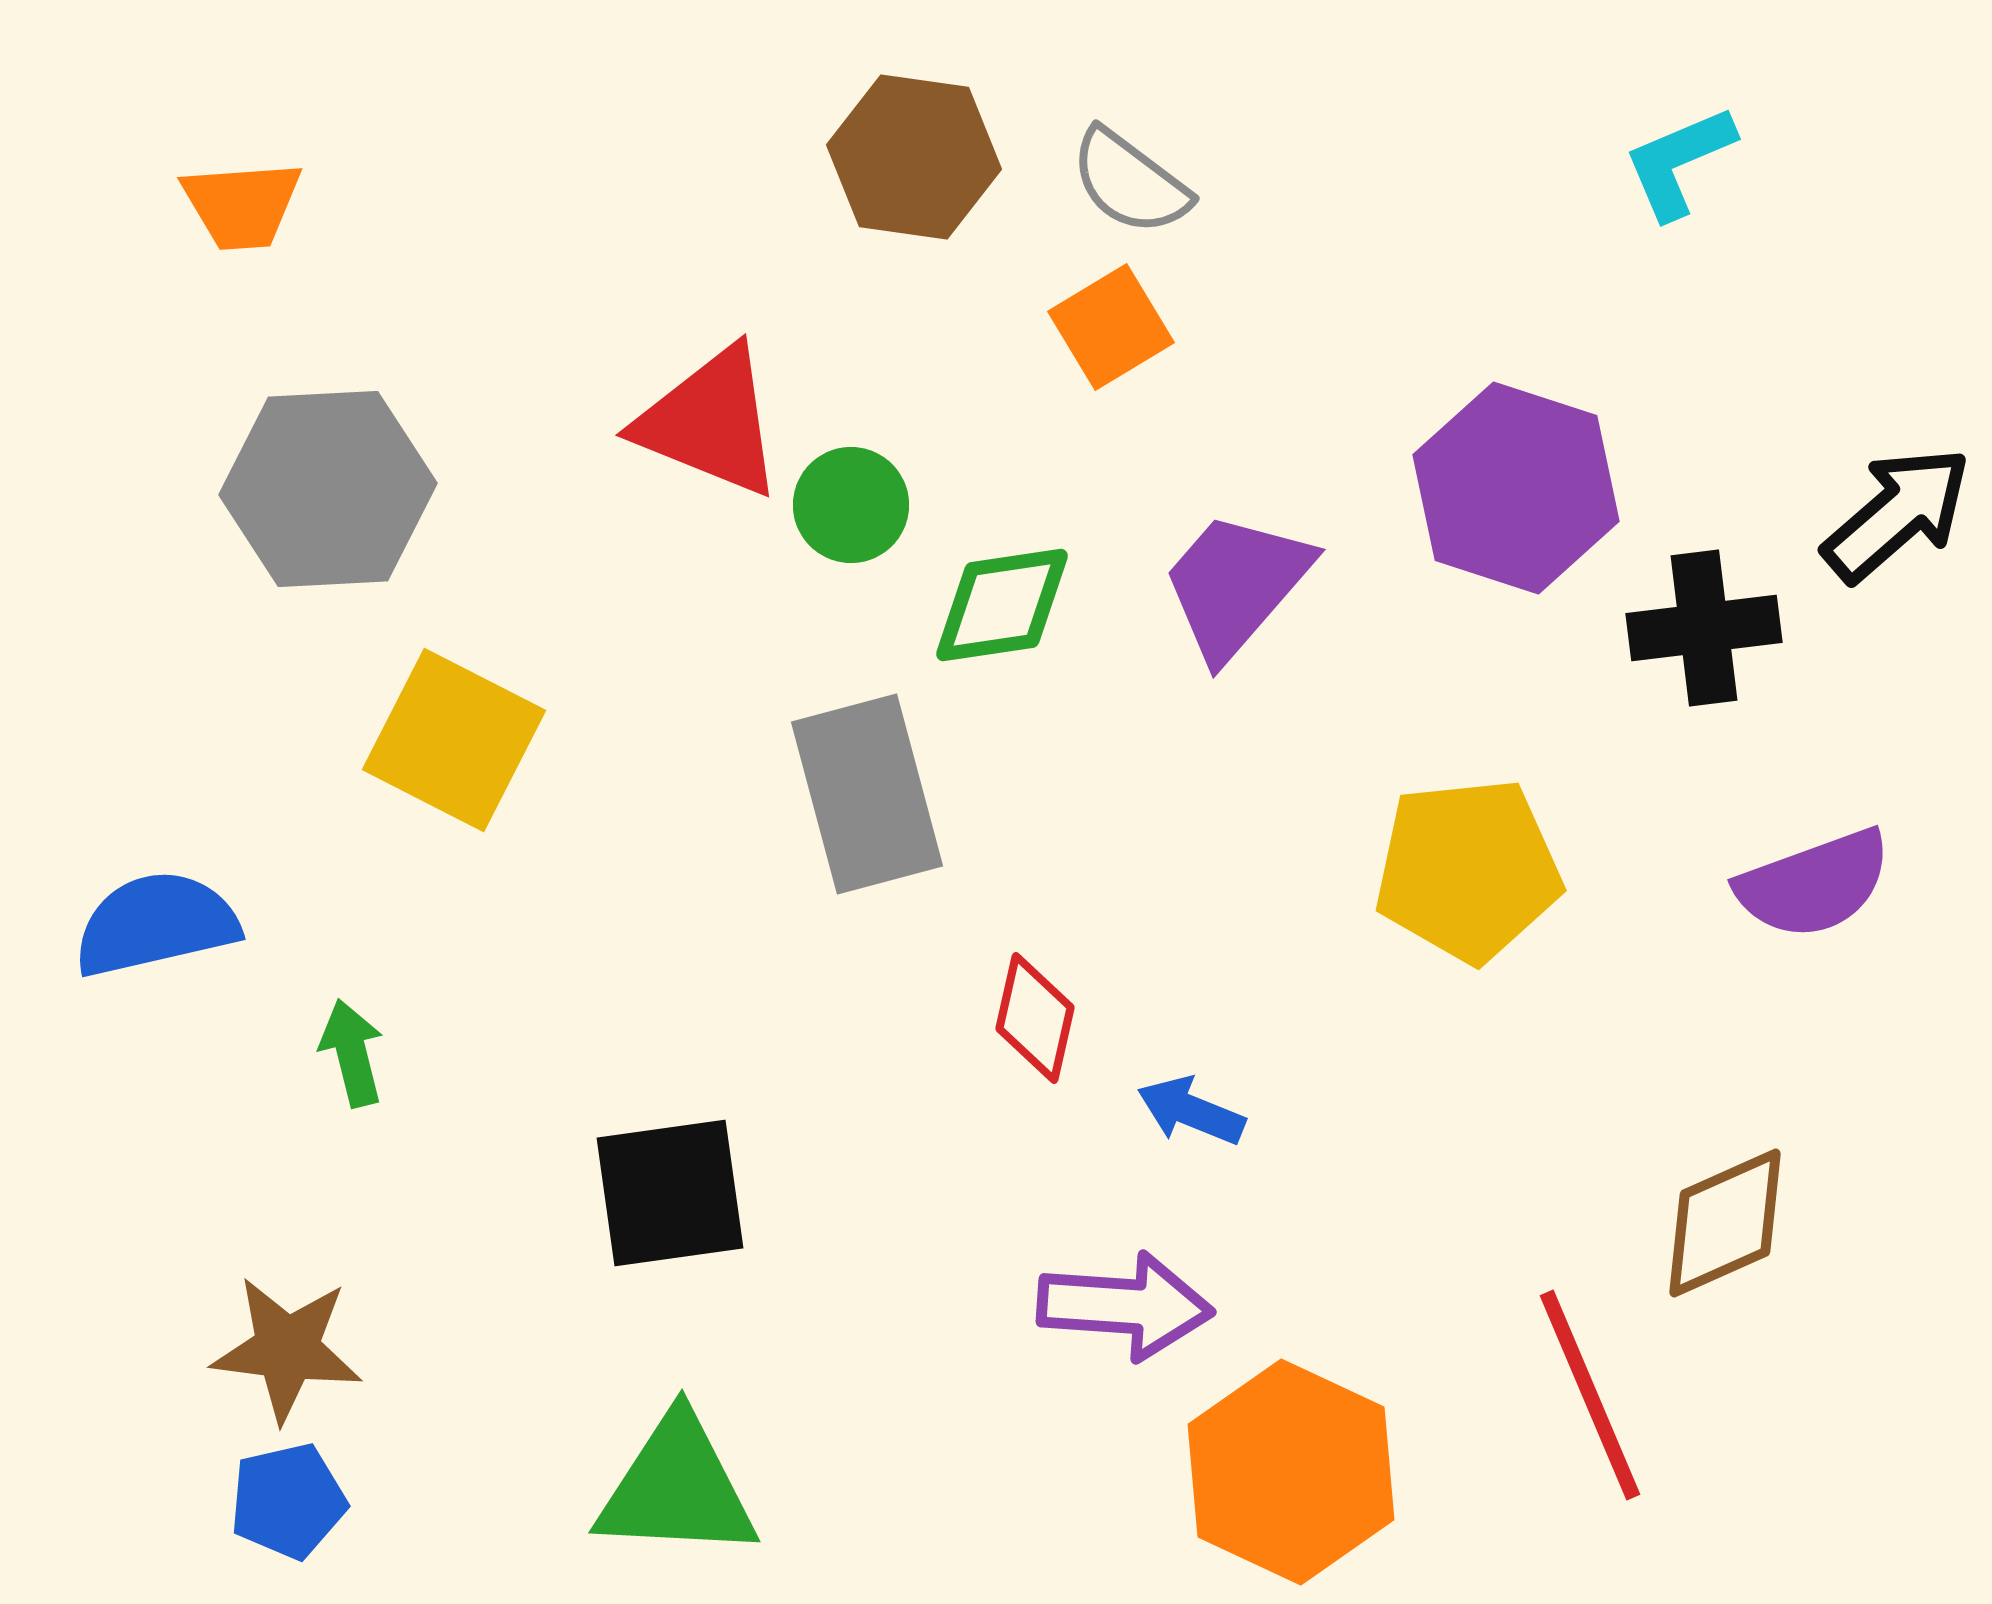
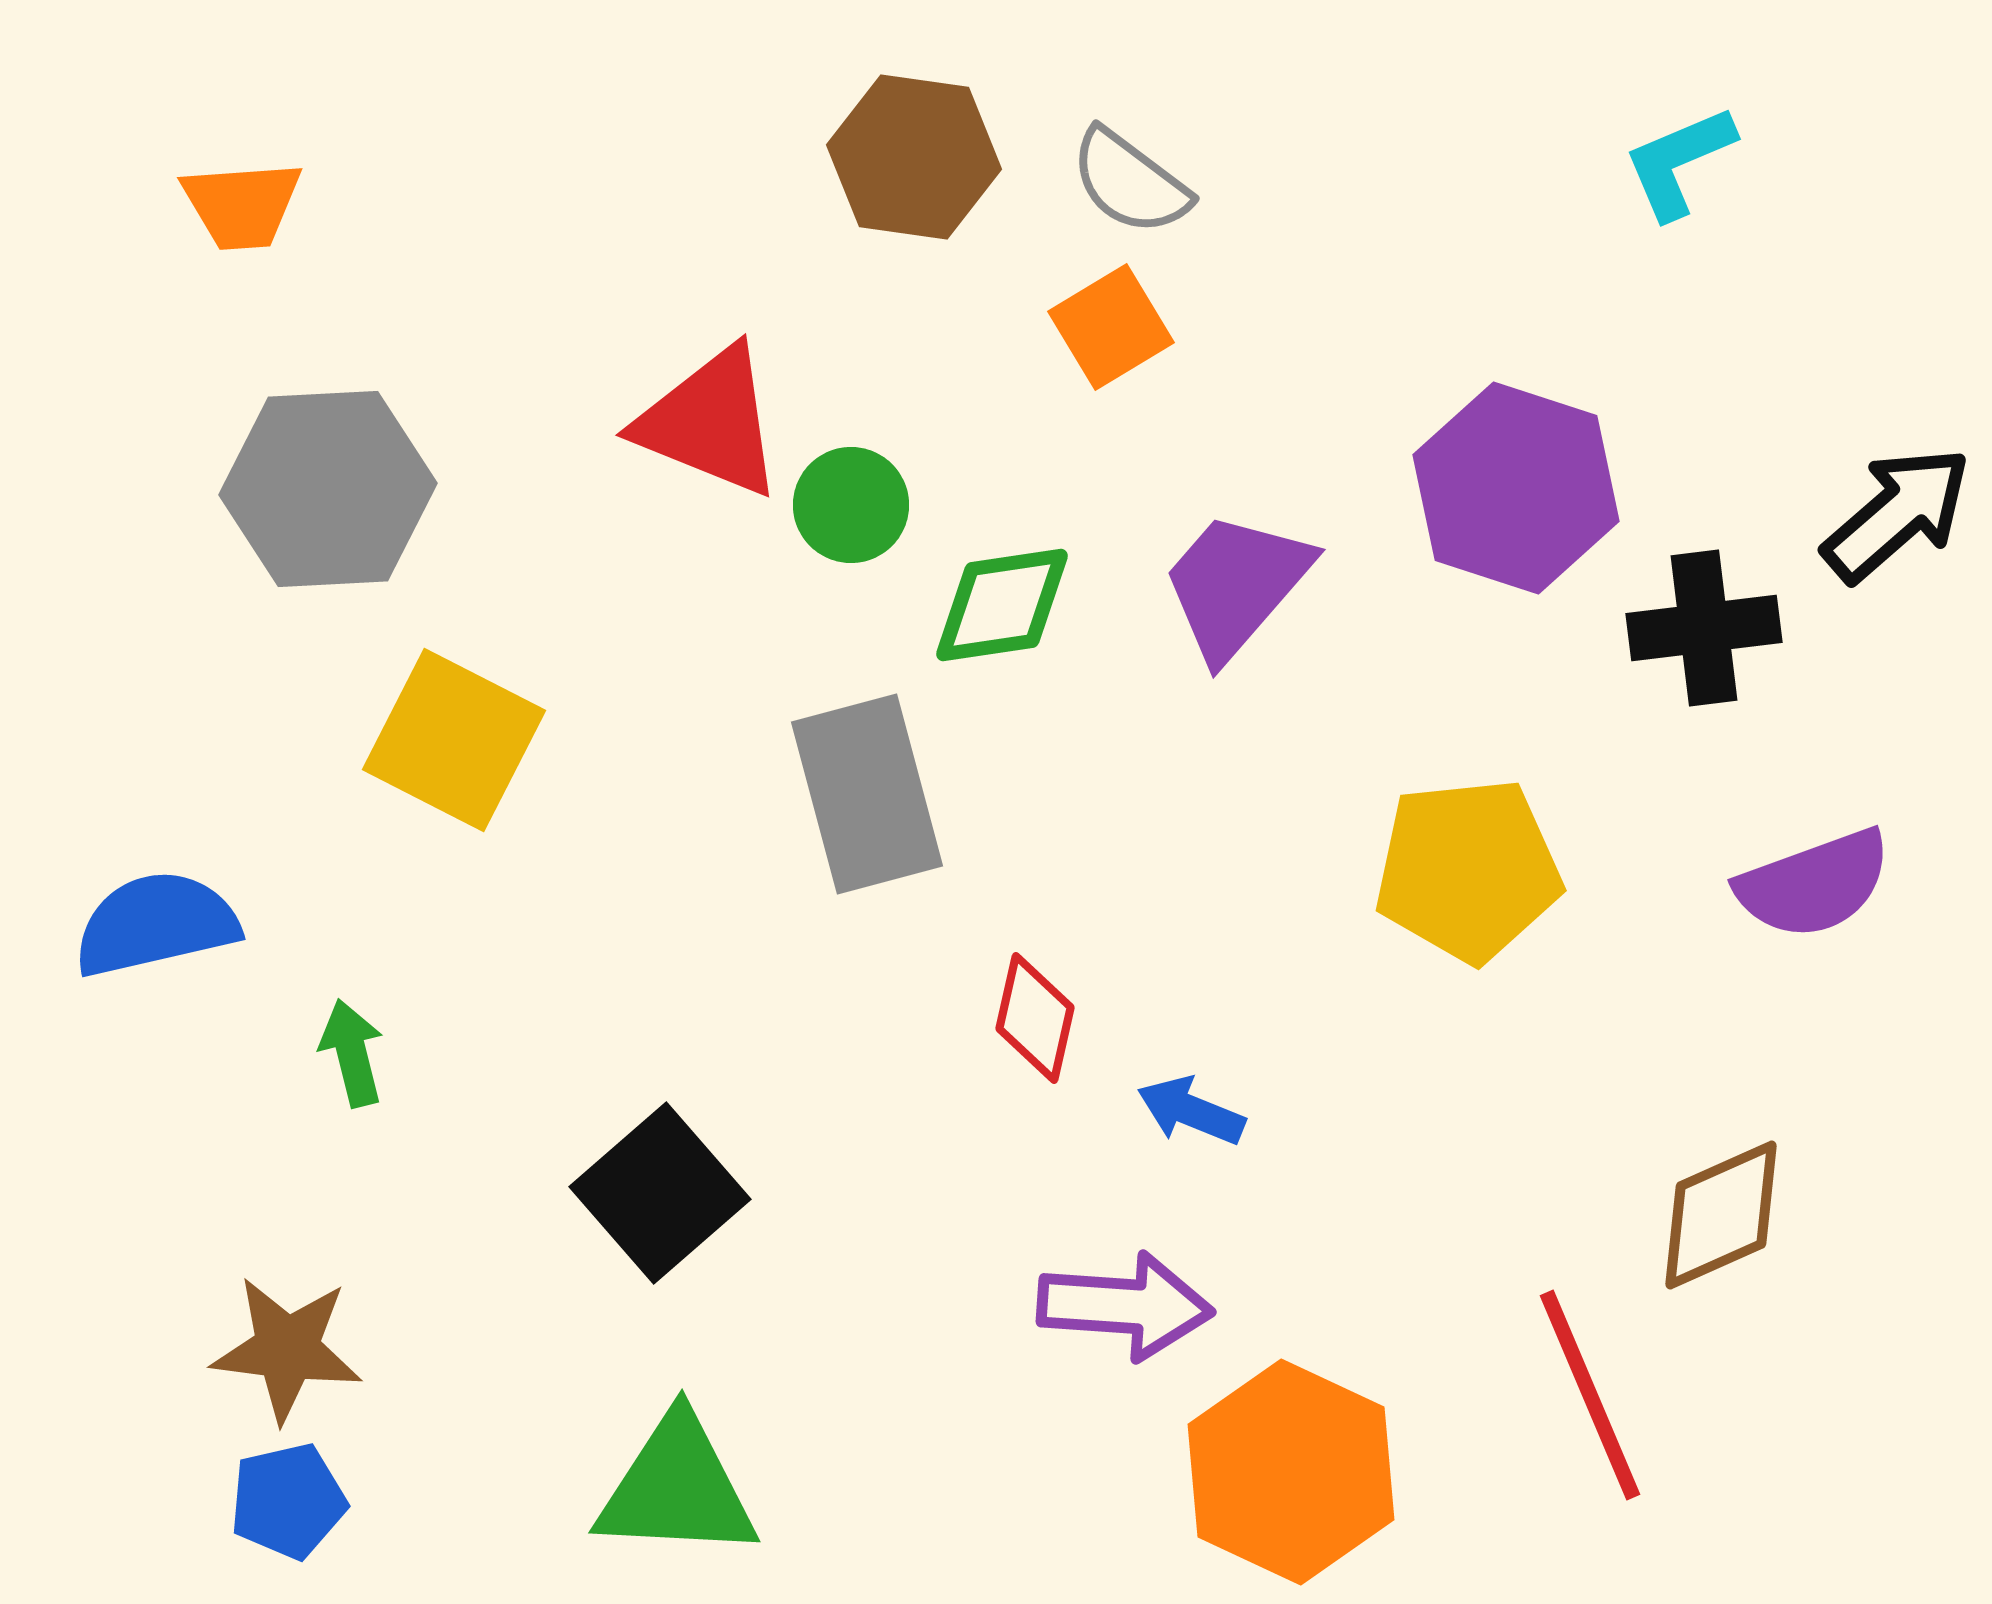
black square: moved 10 px left; rotated 33 degrees counterclockwise
brown diamond: moved 4 px left, 8 px up
